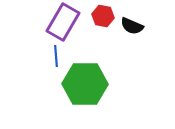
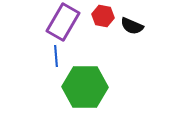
green hexagon: moved 3 px down
